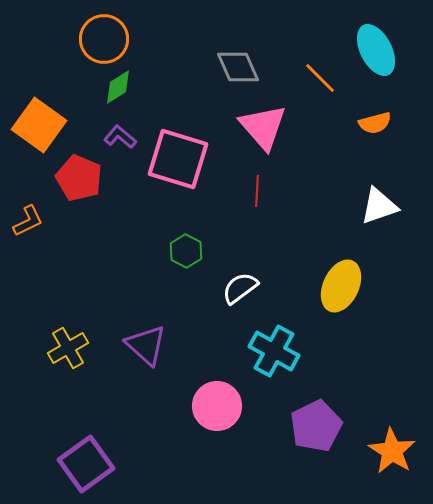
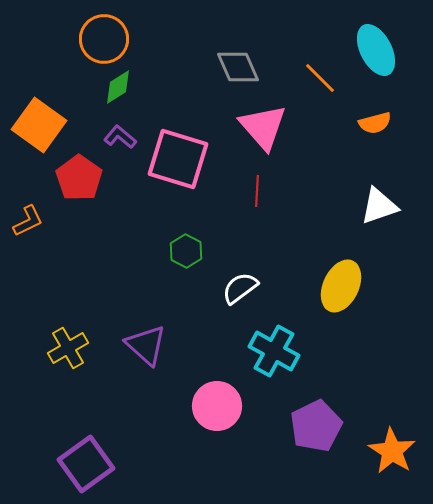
red pentagon: rotated 12 degrees clockwise
